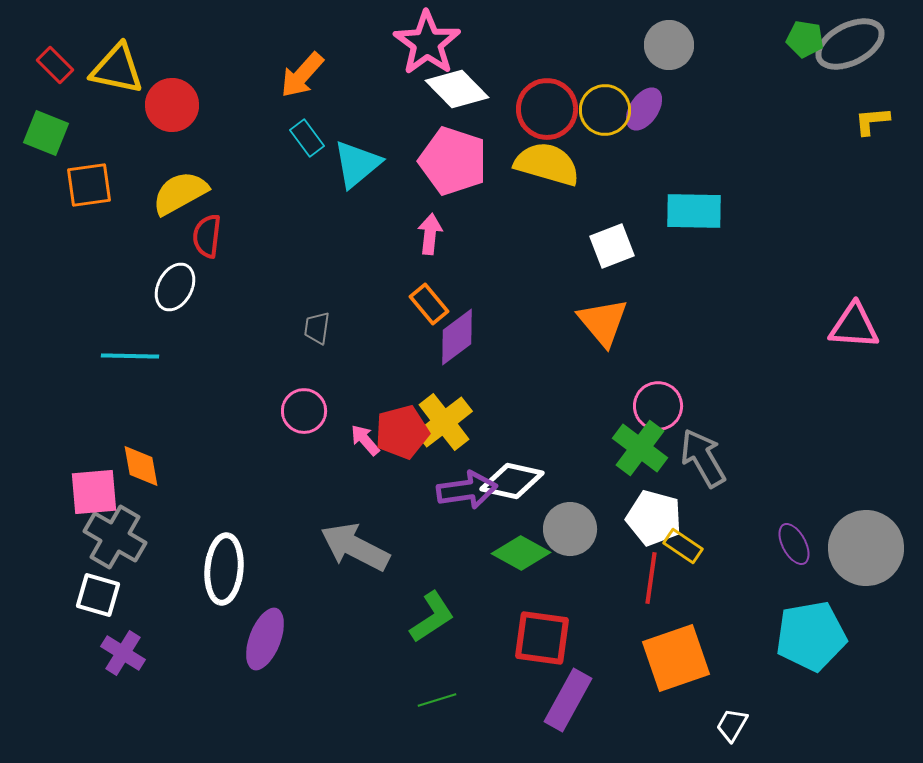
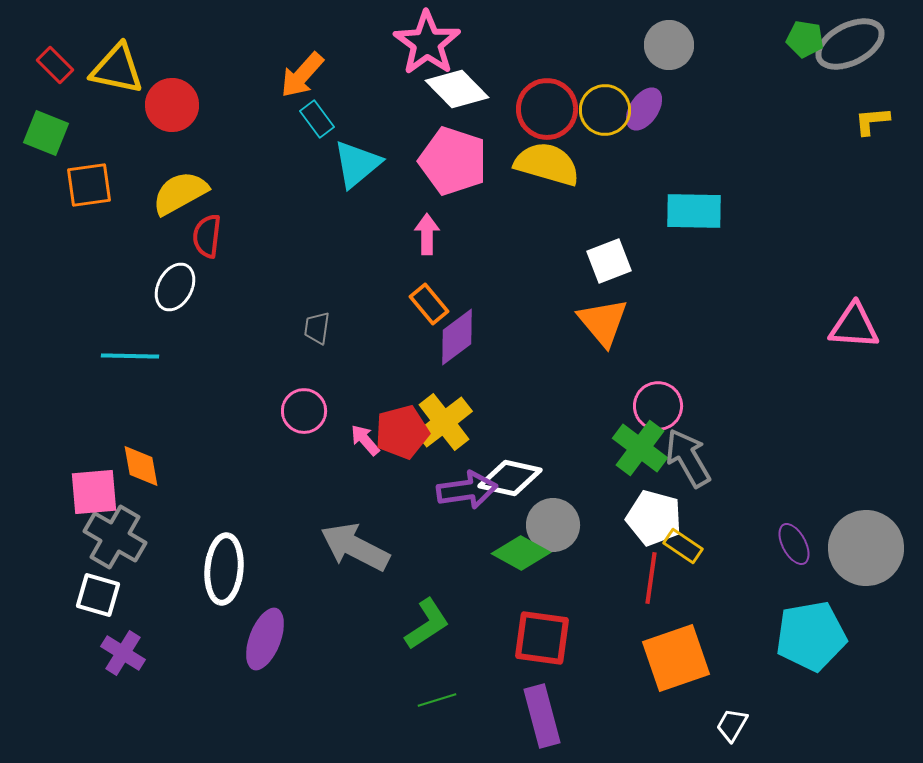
cyan rectangle at (307, 138): moved 10 px right, 19 px up
pink arrow at (430, 234): moved 3 px left; rotated 6 degrees counterclockwise
white square at (612, 246): moved 3 px left, 15 px down
gray arrow at (703, 458): moved 15 px left
white diamond at (512, 481): moved 2 px left, 3 px up
gray circle at (570, 529): moved 17 px left, 4 px up
green L-shape at (432, 617): moved 5 px left, 7 px down
purple rectangle at (568, 700): moved 26 px left, 16 px down; rotated 44 degrees counterclockwise
